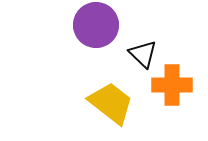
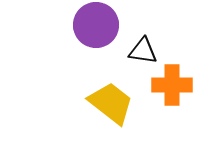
black triangle: moved 3 px up; rotated 36 degrees counterclockwise
